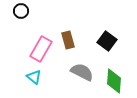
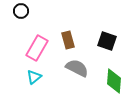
black square: rotated 18 degrees counterclockwise
pink rectangle: moved 4 px left, 1 px up
gray semicircle: moved 5 px left, 4 px up
cyan triangle: rotated 42 degrees clockwise
